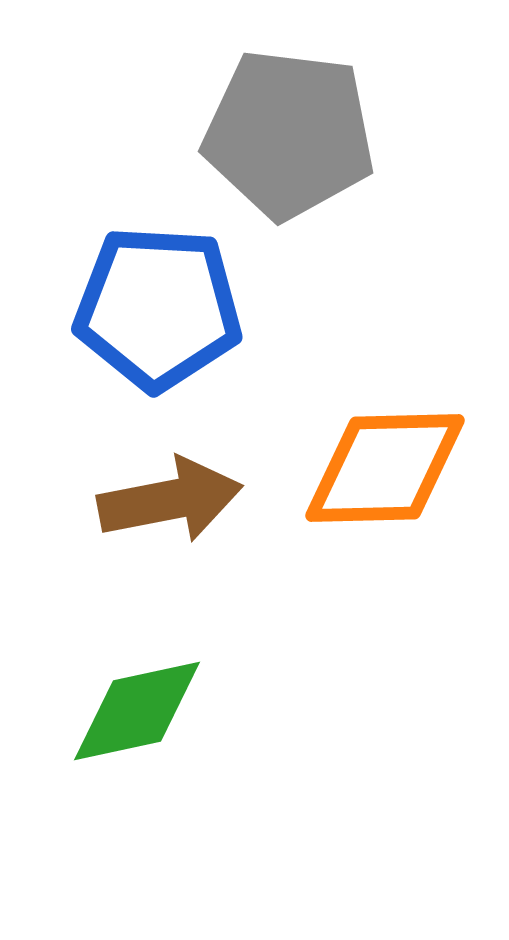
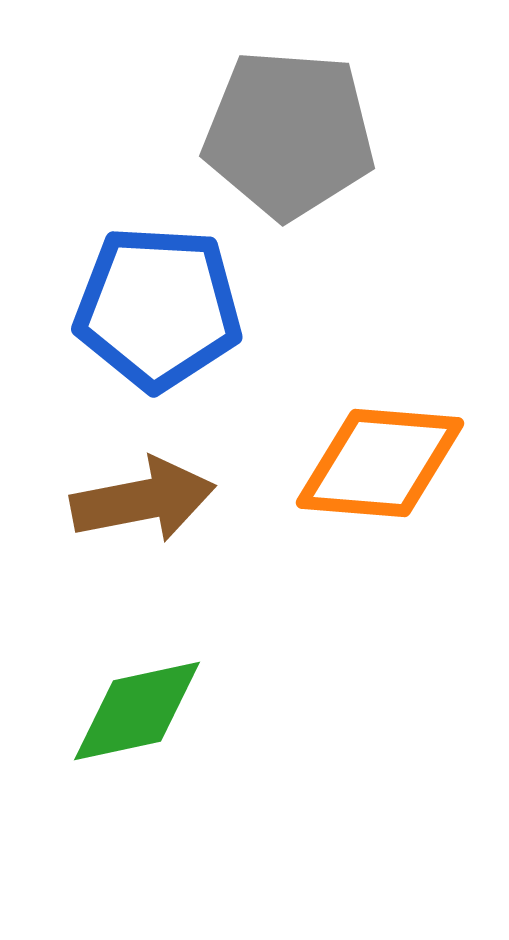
gray pentagon: rotated 3 degrees counterclockwise
orange diamond: moved 5 px left, 5 px up; rotated 6 degrees clockwise
brown arrow: moved 27 px left
